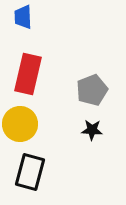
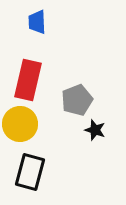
blue trapezoid: moved 14 px right, 5 px down
red rectangle: moved 6 px down
gray pentagon: moved 15 px left, 10 px down
black star: moved 3 px right; rotated 15 degrees clockwise
